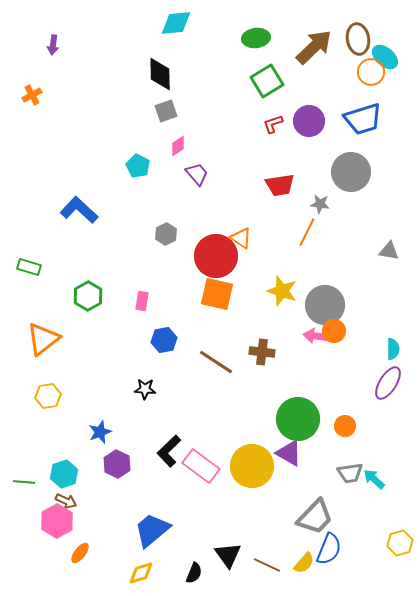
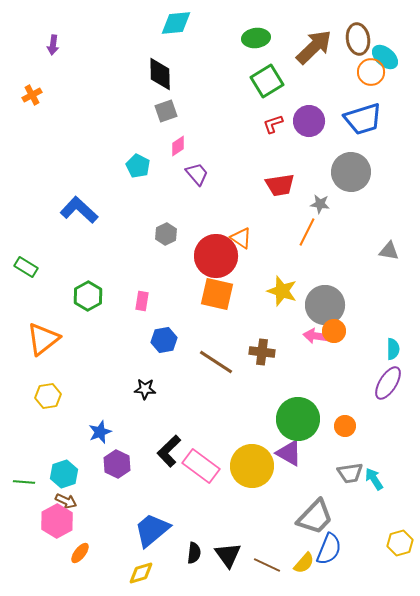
green rectangle at (29, 267): moved 3 px left; rotated 15 degrees clockwise
cyan arrow at (374, 479): rotated 15 degrees clockwise
black semicircle at (194, 573): moved 20 px up; rotated 15 degrees counterclockwise
